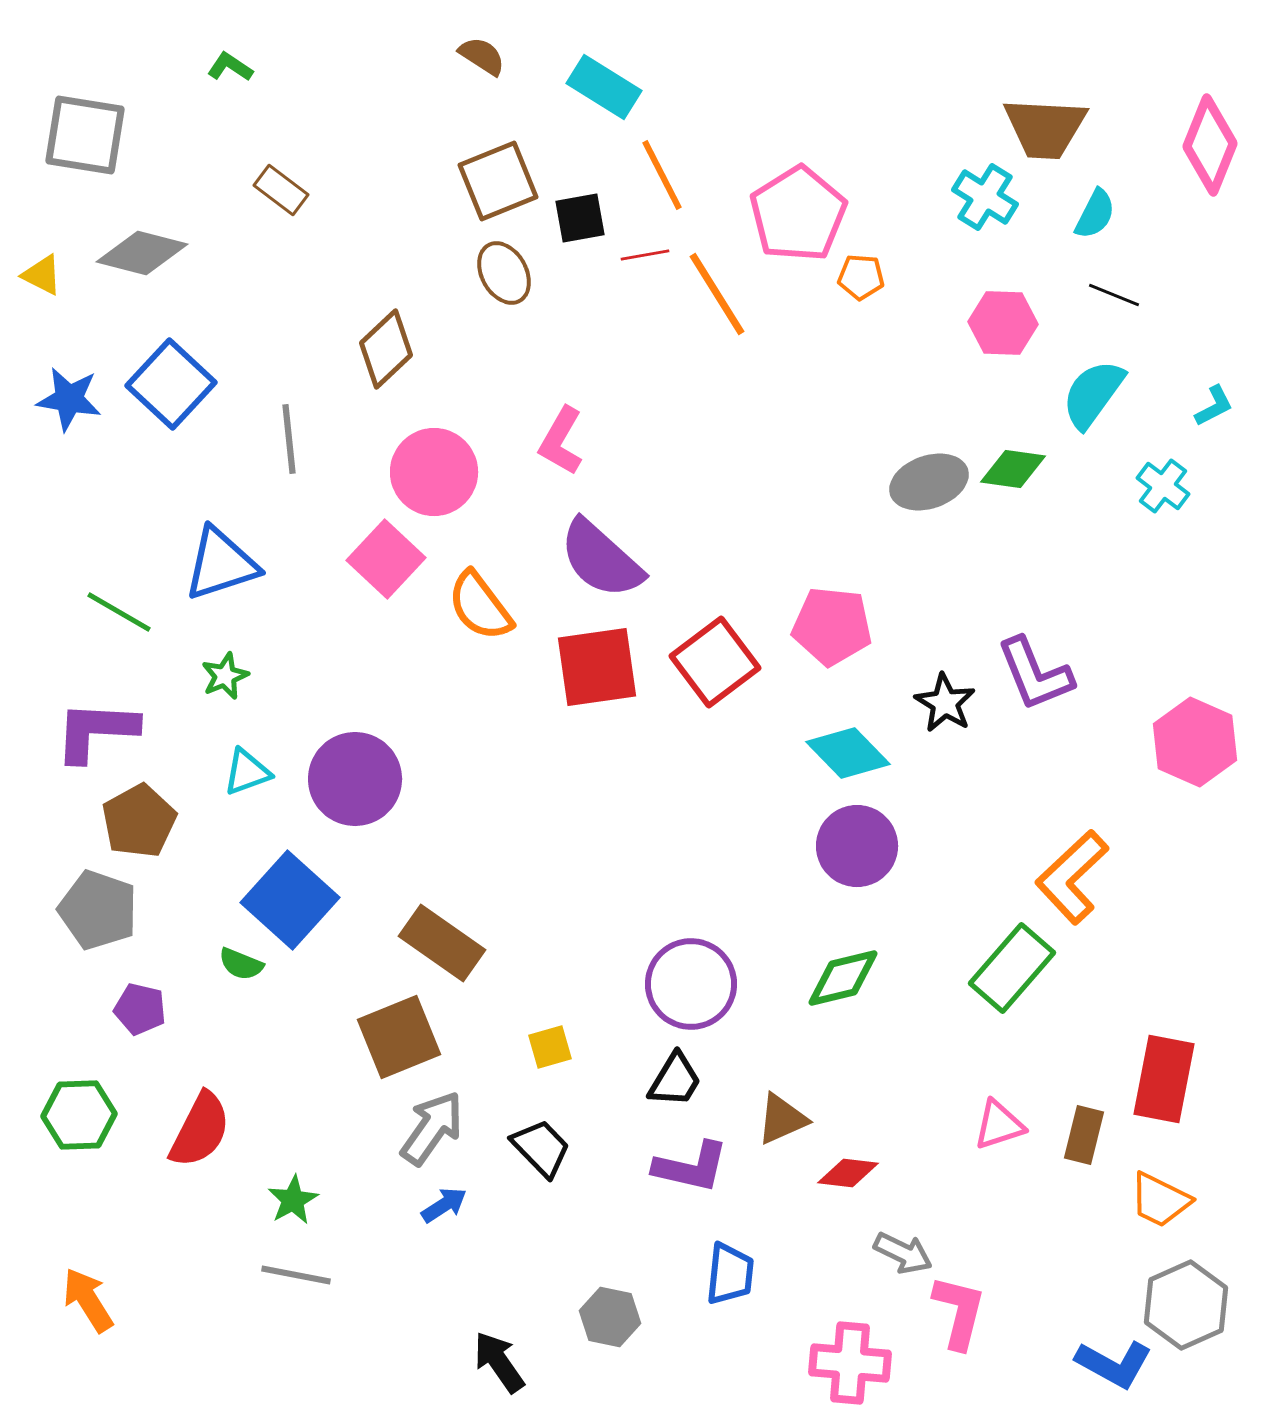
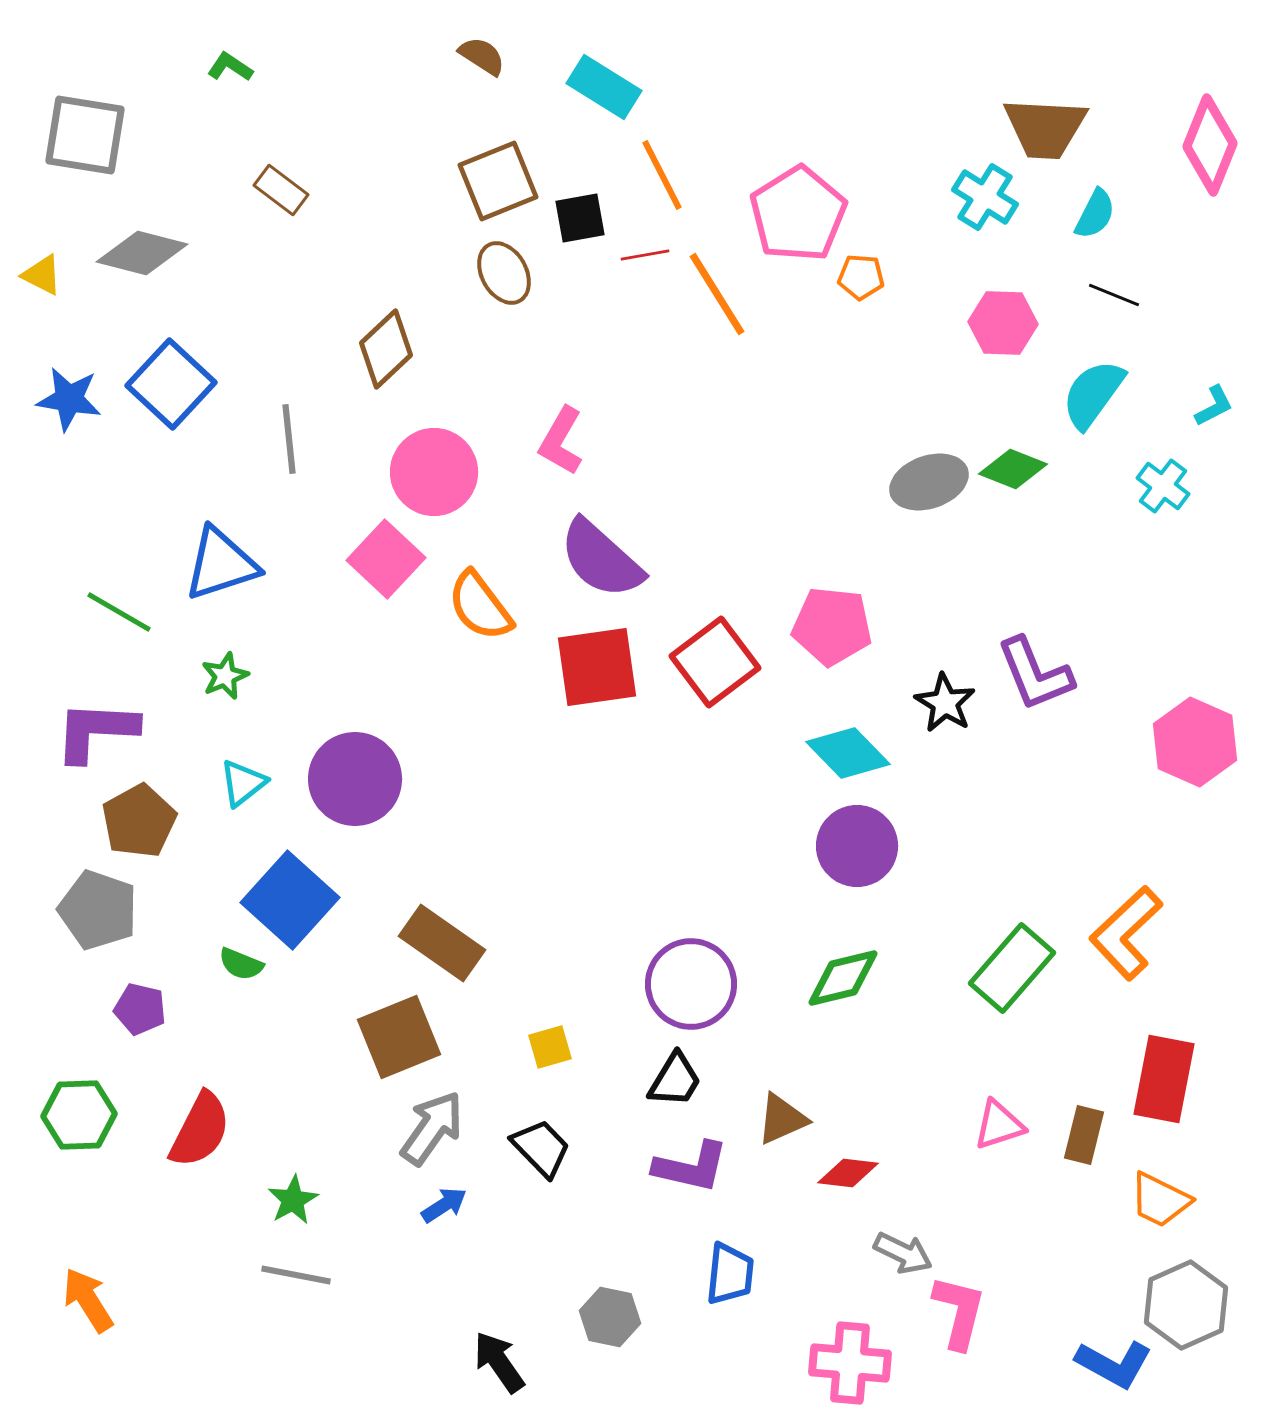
green diamond at (1013, 469): rotated 14 degrees clockwise
cyan triangle at (247, 772): moved 4 px left, 11 px down; rotated 18 degrees counterclockwise
orange L-shape at (1072, 877): moved 54 px right, 56 px down
